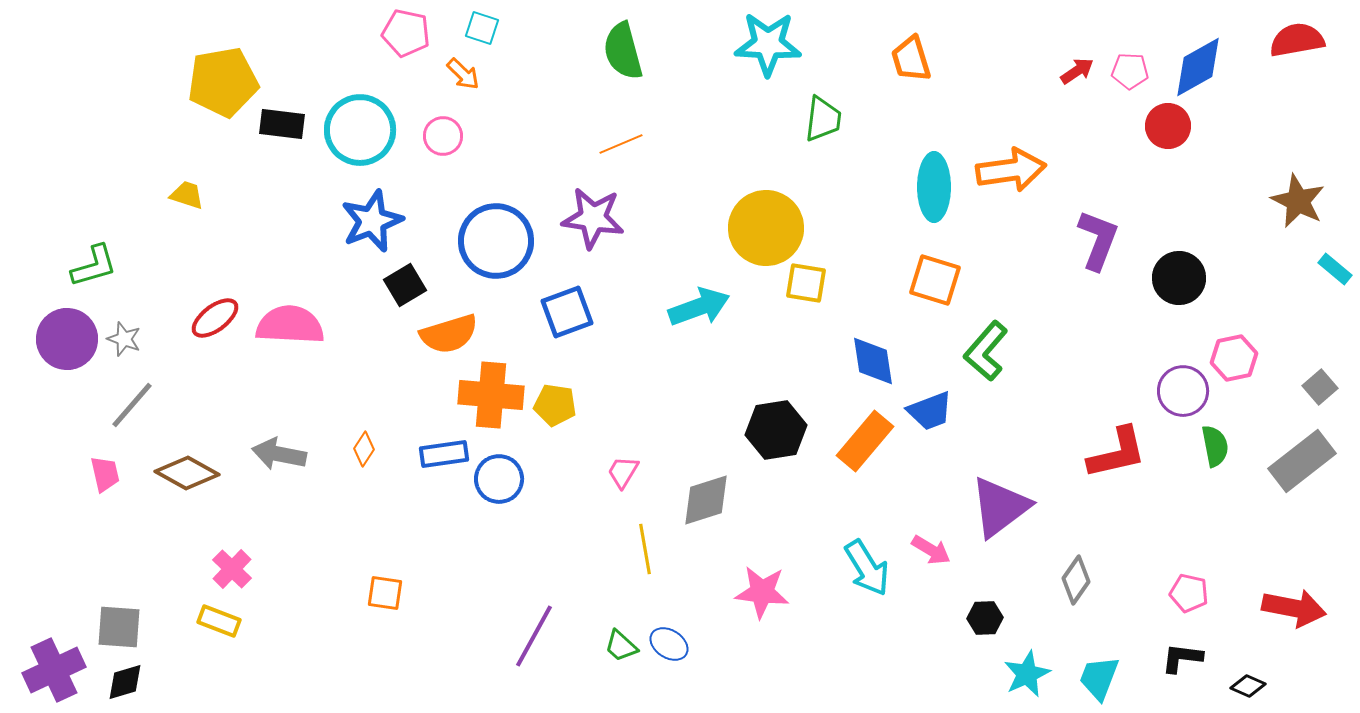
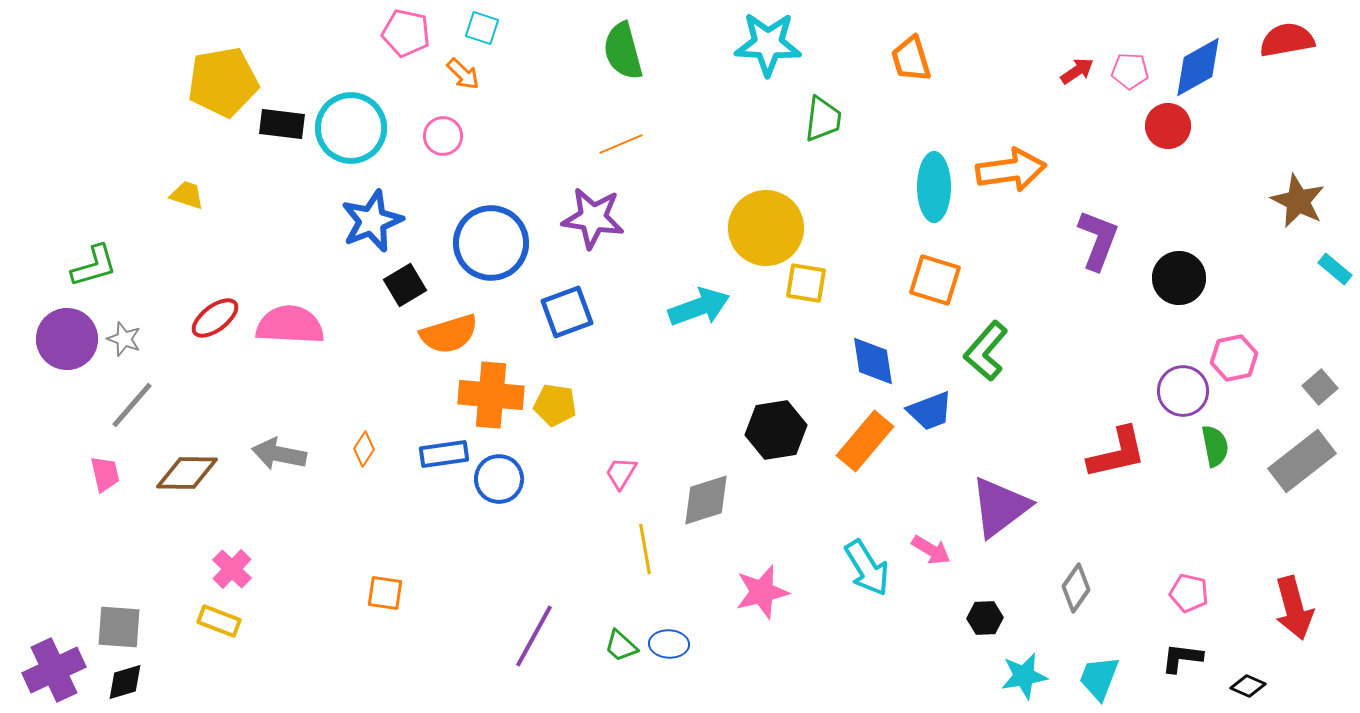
red semicircle at (1297, 40): moved 10 px left
cyan circle at (360, 130): moved 9 px left, 2 px up
blue circle at (496, 241): moved 5 px left, 2 px down
pink trapezoid at (623, 472): moved 2 px left, 1 px down
brown diamond at (187, 473): rotated 28 degrees counterclockwise
gray diamond at (1076, 580): moved 8 px down
pink star at (762, 592): rotated 20 degrees counterclockwise
red arrow at (1294, 608): rotated 64 degrees clockwise
blue ellipse at (669, 644): rotated 30 degrees counterclockwise
cyan star at (1027, 674): moved 3 px left, 2 px down; rotated 15 degrees clockwise
